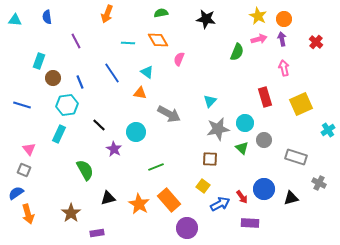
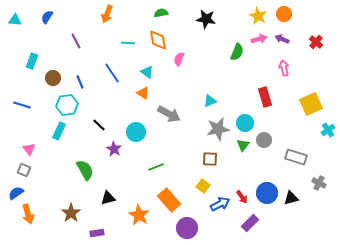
blue semicircle at (47, 17): rotated 40 degrees clockwise
orange circle at (284, 19): moved 5 px up
purple arrow at (282, 39): rotated 56 degrees counterclockwise
orange diamond at (158, 40): rotated 20 degrees clockwise
cyan rectangle at (39, 61): moved 7 px left
orange triangle at (140, 93): moved 3 px right; rotated 24 degrees clockwise
cyan triangle at (210, 101): rotated 24 degrees clockwise
yellow square at (301, 104): moved 10 px right
cyan rectangle at (59, 134): moved 3 px up
green triangle at (242, 148): moved 1 px right, 3 px up; rotated 24 degrees clockwise
blue circle at (264, 189): moved 3 px right, 4 px down
orange star at (139, 204): moved 11 px down
purple rectangle at (250, 223): rotated 48 degrees counterclockwise
